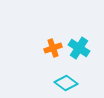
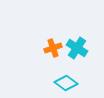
cyan cross: moved 2 px left
